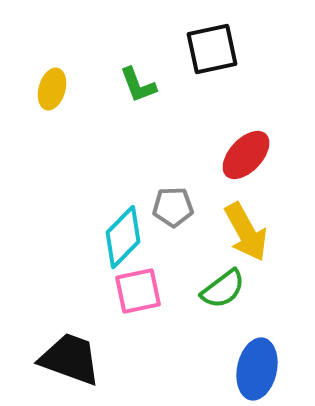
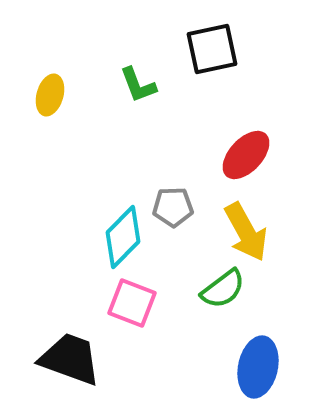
yellow ellipse: moved 2 px left, 6 px down
pink square: moved 6 px left, 12 px down; rotated 33 degrees clockwise
blue ellipse: moved 1 px right, 2 px up
